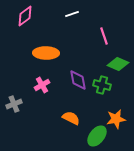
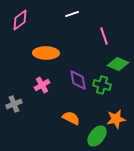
pink diamond: moved 5 px left, 4 px down
